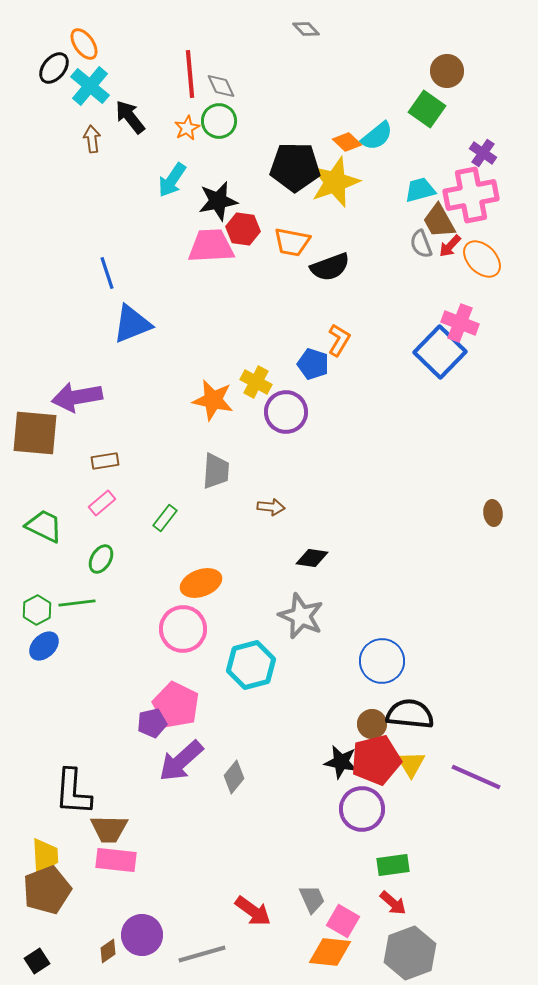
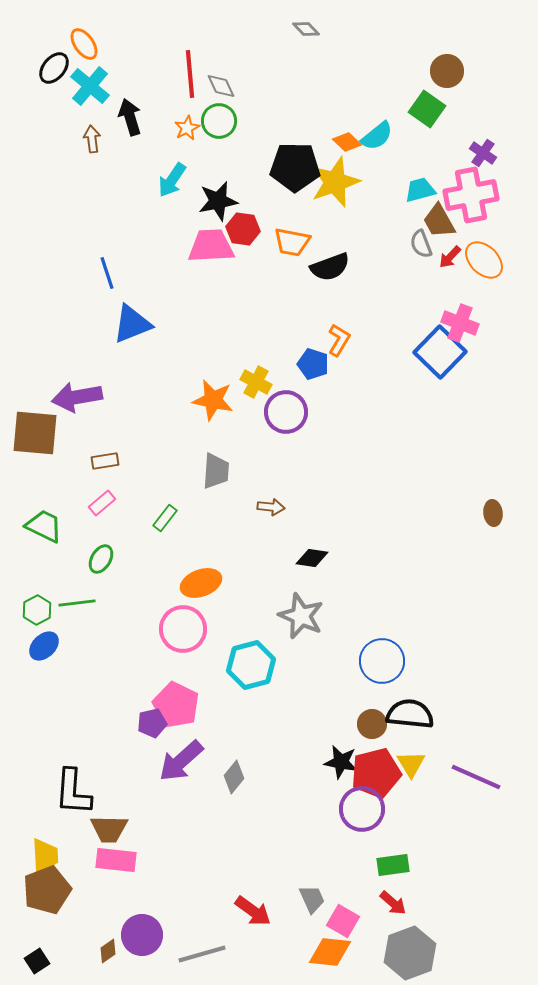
black arrow at (130, 117): rotated 21 degrees clockwise
red arrow at (450, 246): moved 11 px down
orange ellipse at (482, 259): moved 2 px right, 1 px down
red pentagon at (376, 760): moved 13 px down
